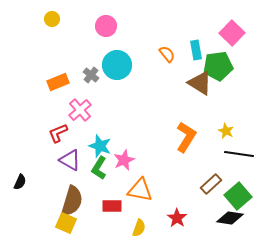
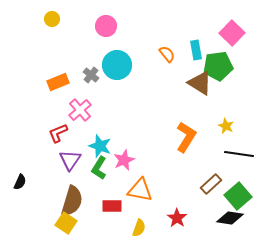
yellow star: moved 5 px up
purple triangle: rotated 35 degrees clockwise
yellow square: rotated 10 degrees clockwise
